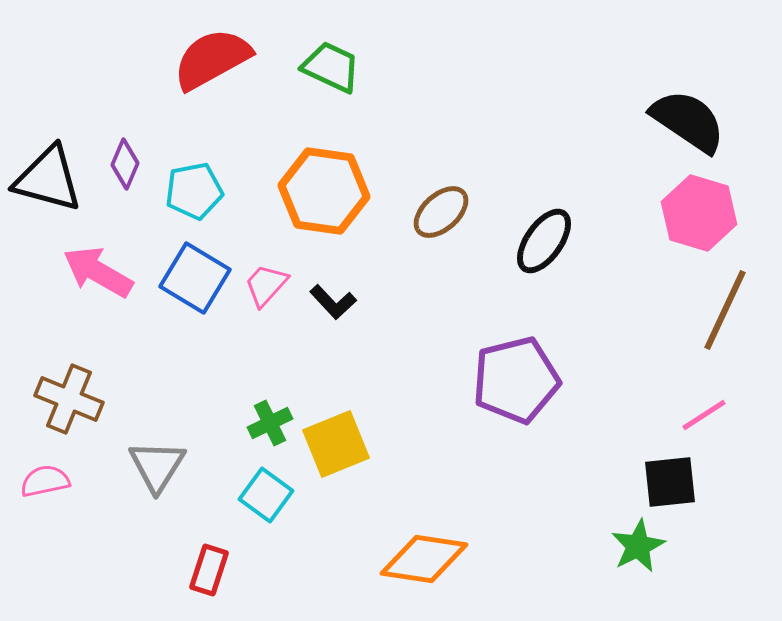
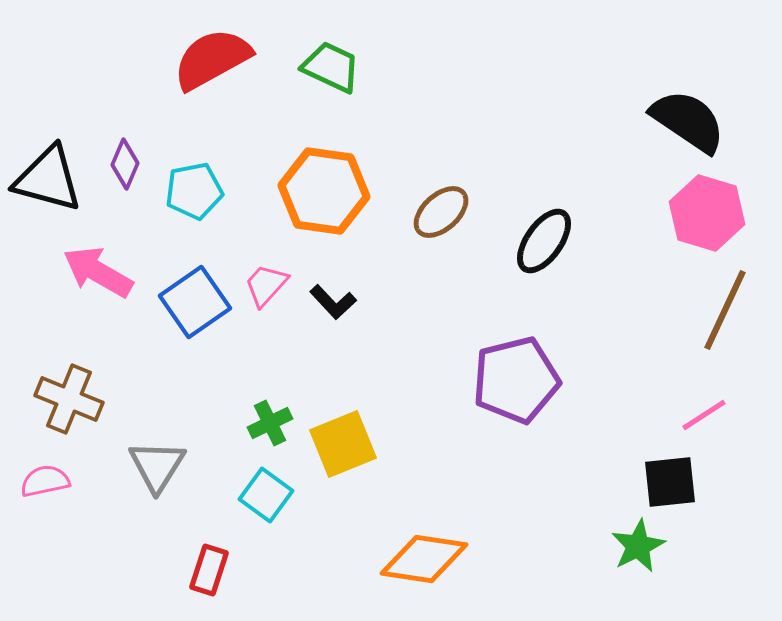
pink hexagon: moved 8 px right
blue square: moved 24 px down; rotated 24 degrees clockwise
yellow square: moved 7 px right
